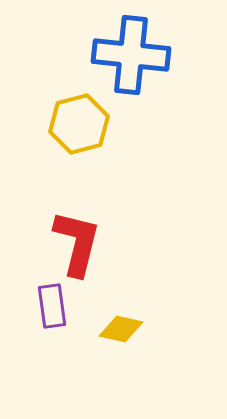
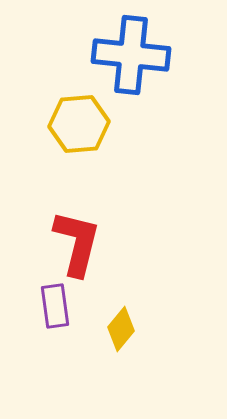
yellow hexagon: rotated 10 degrees clockwise
purple rectangle: moved 3 px right
yellow diamond: rotated 63 degrees counterclockwise
